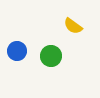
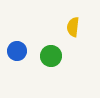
yellow semicircle: moved 1 px down; rotated 60 degrees clockwise
